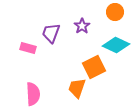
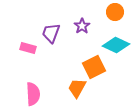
orange trapezoid: rotated 10 degrees clockwise
